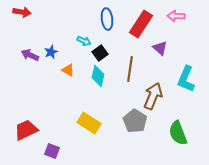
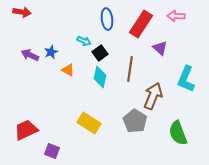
cyan diamond: moved 2 px right, 1 px down
